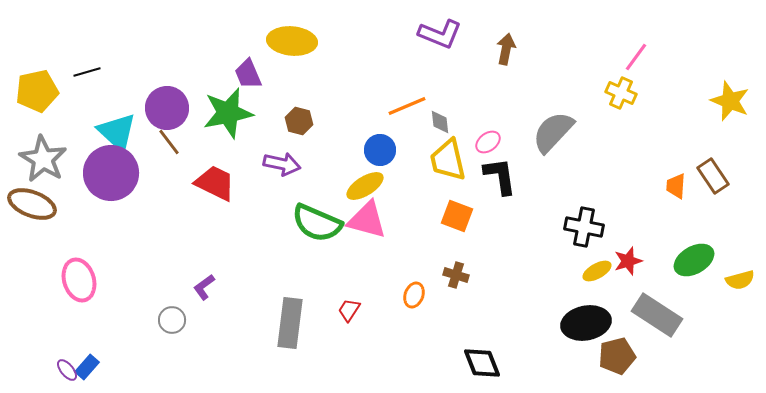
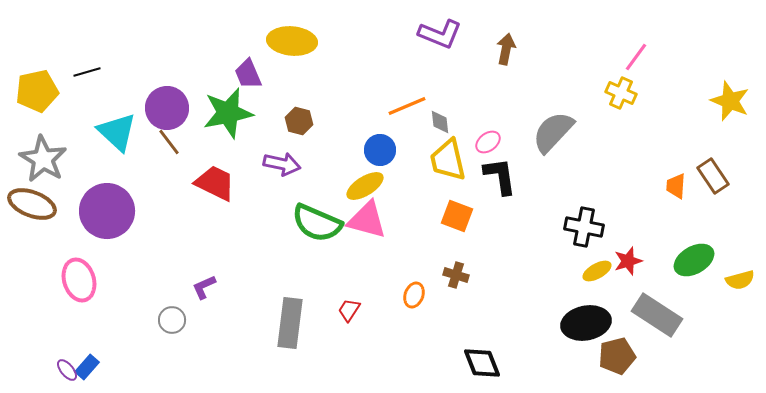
purple circle at (111, 173): moved 4 px left, 38 px down
purple L-shape at (204, 287): rotated 12 degrees clockwise
